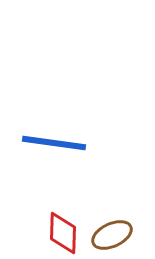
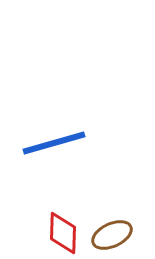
blue line: rotated 24 degrees counterclockwise
